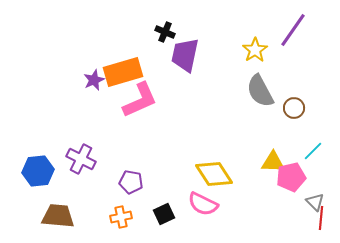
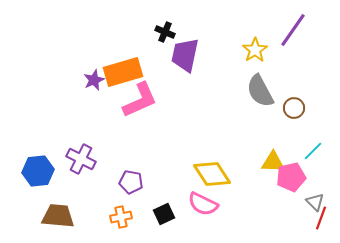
yellow diamond: moved 2 px left
red line: rotated 15 degrees clockwise
